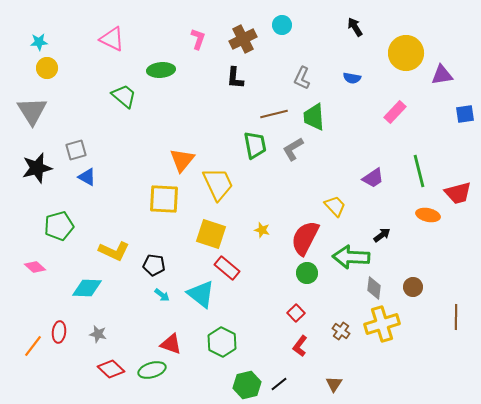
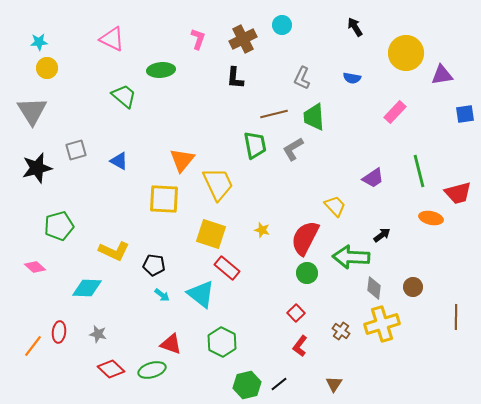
blue triangle at (87, 177): moved 32 px right, 16 px up
orange ellipse at (428, 215): moved 3 px right, 3 px down
